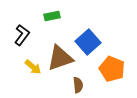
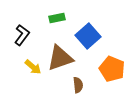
green rectangle: moved 5 px right, 2 px down
blue square: moved 6 px up
